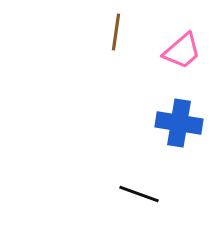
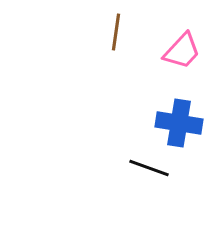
pink trapezoid: rotated 6 degrees counterclockwise
black line: moved 10 px right, 26 px up
